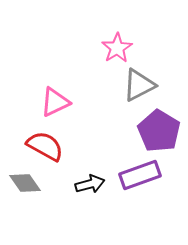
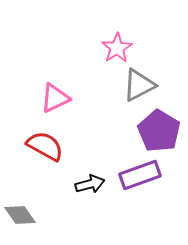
pink triangle: moved 4 px up
gray diamond: moved 5 px left, 32 px down
